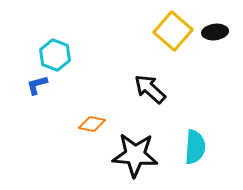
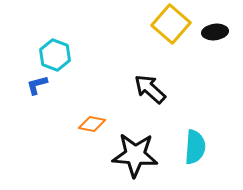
yellow square: moved 2 px left, 7 px up
